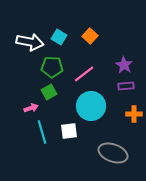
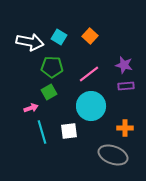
purple star: rotated 18 degrees counterclockwise
pink line: moved 5 px right
orange cross: moved 9 px left, 14 px down
gray ellipse: moved 2 px down
